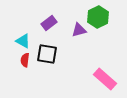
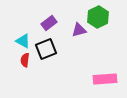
black square: moved 1 px left, 5 px up; rotated 30 degrees counterclockwise
pink rectangle: rotated 45 degrees counterclockwise
